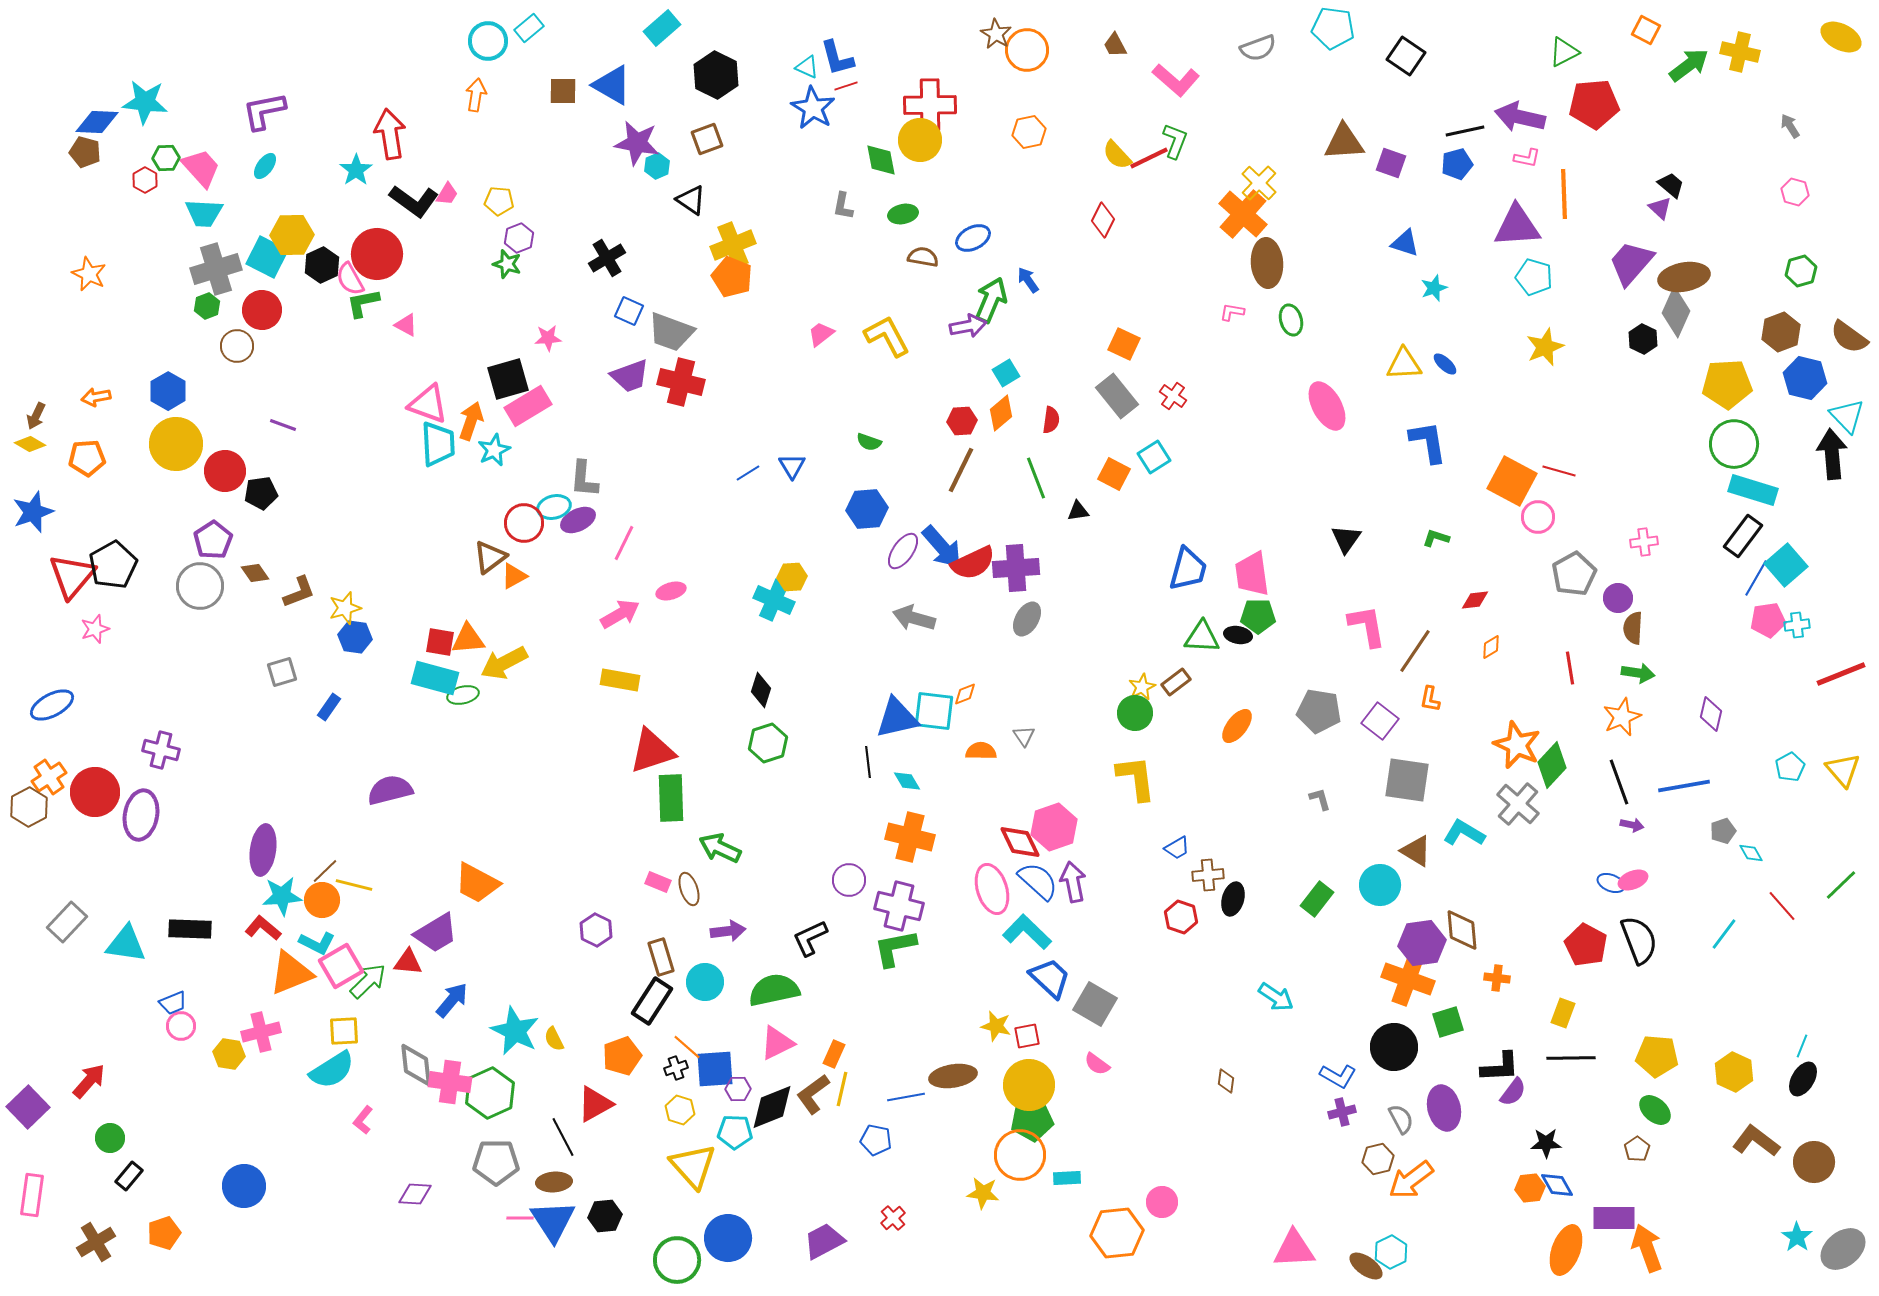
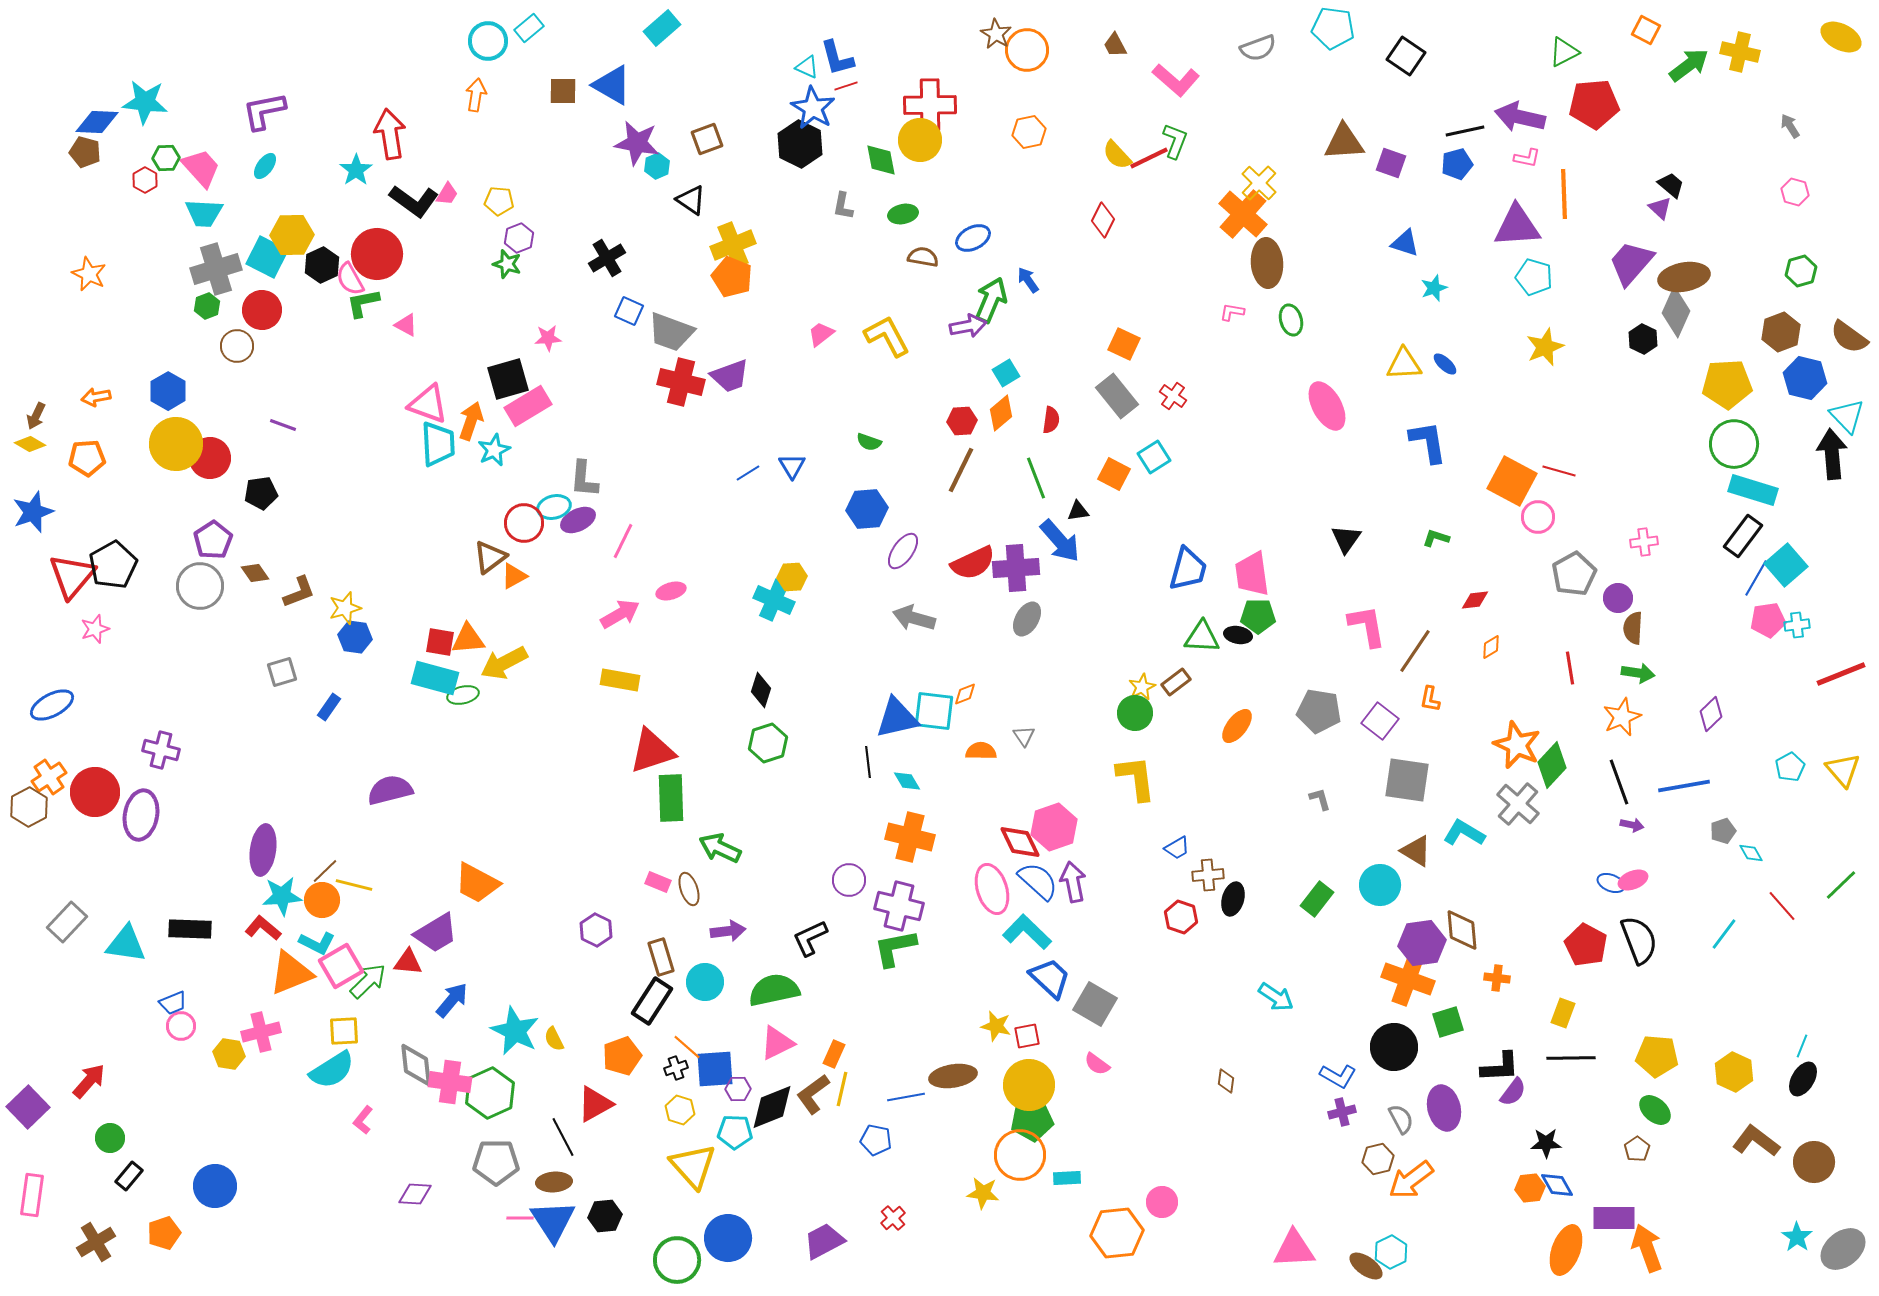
black hexagon at (716, 75): moved 84 px right, 69 px down
purple trapezoid at (630, 376): moved 100 px right
red circle at (225, 471): moved 15 px left, 13 px up
pink line at (624, 543): moved 1 px left, 2 px up
blue arrow at (942, 547): moved 118 px right, 6 px up
purple diamond at (1711, 714): rotated 32 degrees clockwise
blue circle at (244, 1186): moved 29 px left
